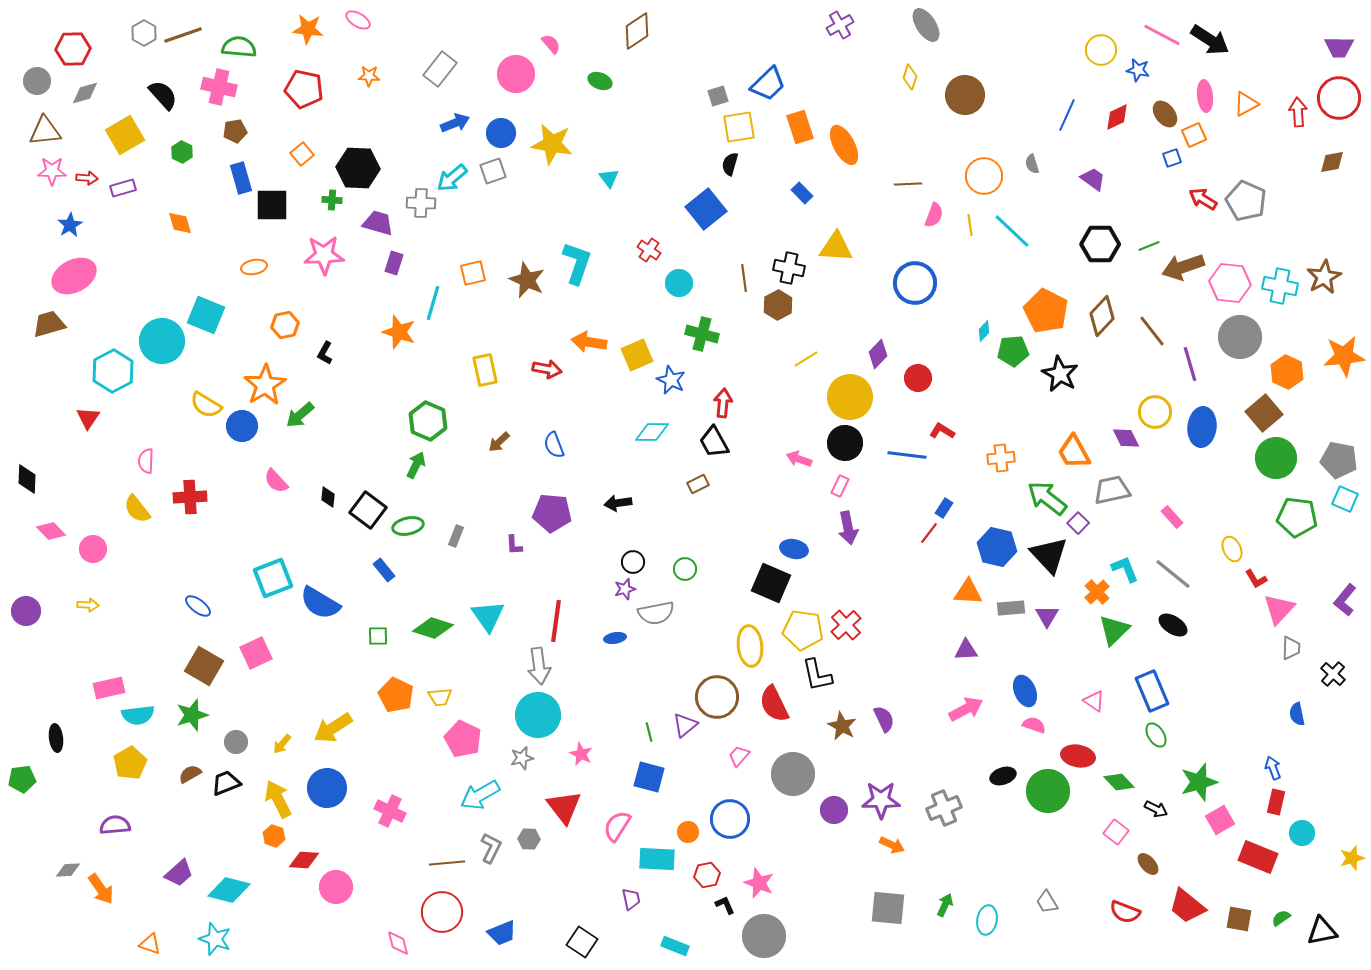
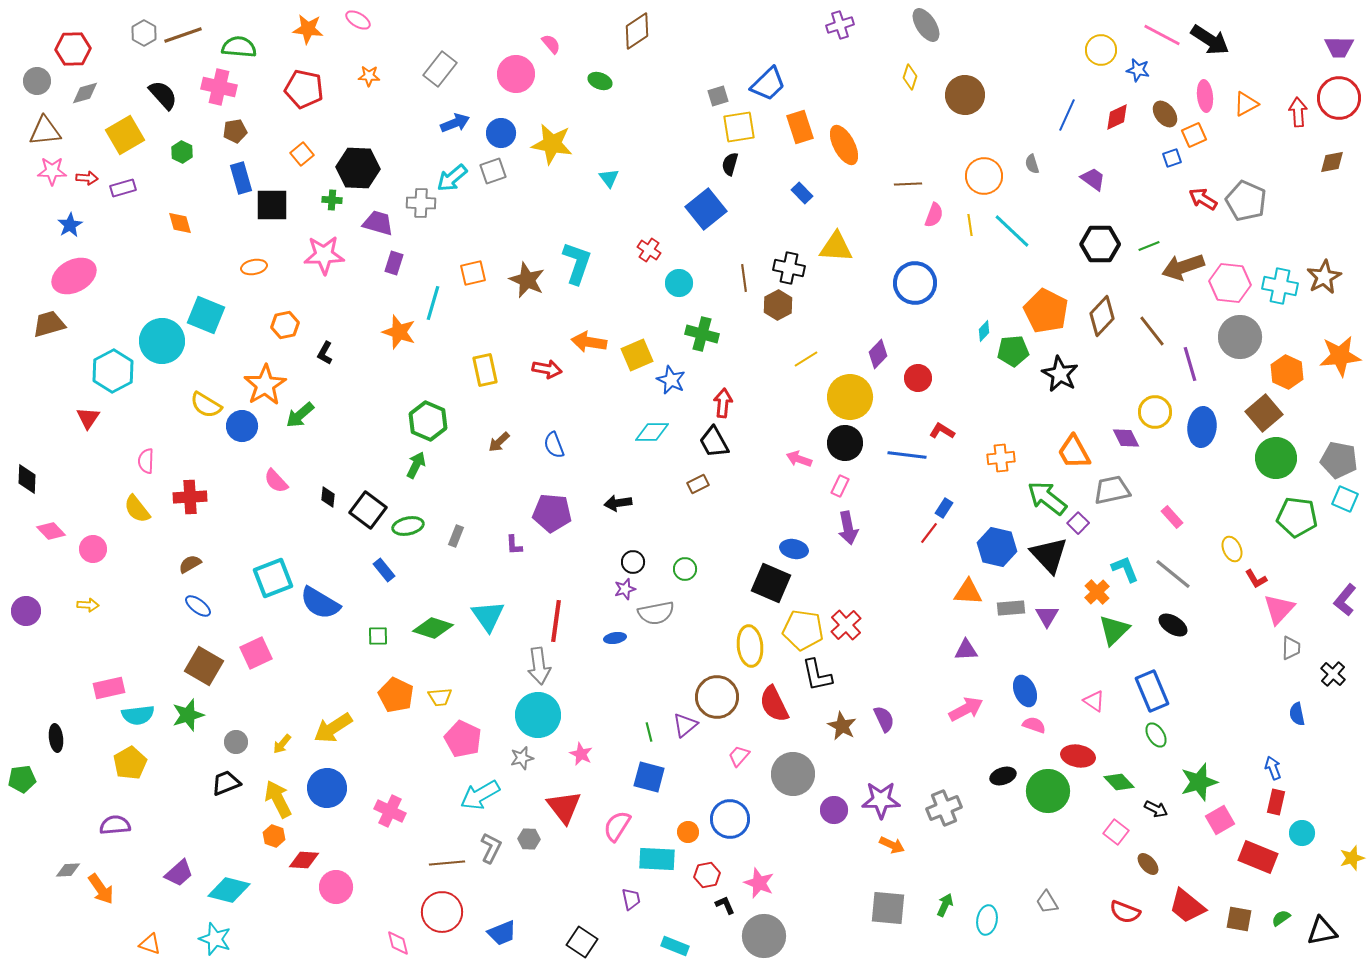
purple cross at (840, 25): rotated 12 degrees clockwise
orange star at (1344, 356): moved 4 px left
green star at (192, 715): moved 4 px left
brown semicircle at (190, 774): moved 210 px up
